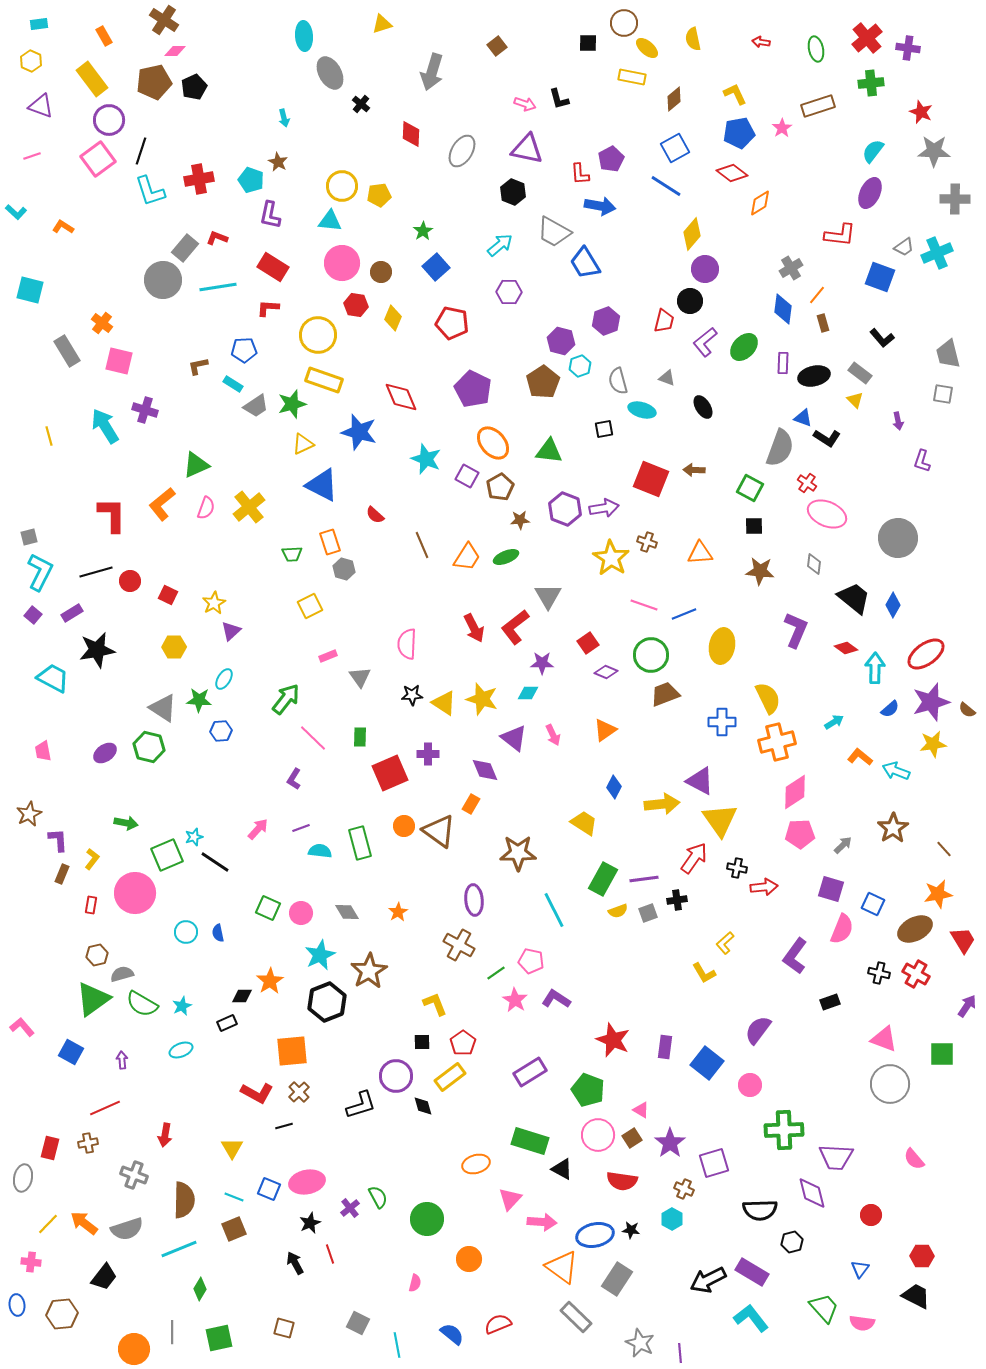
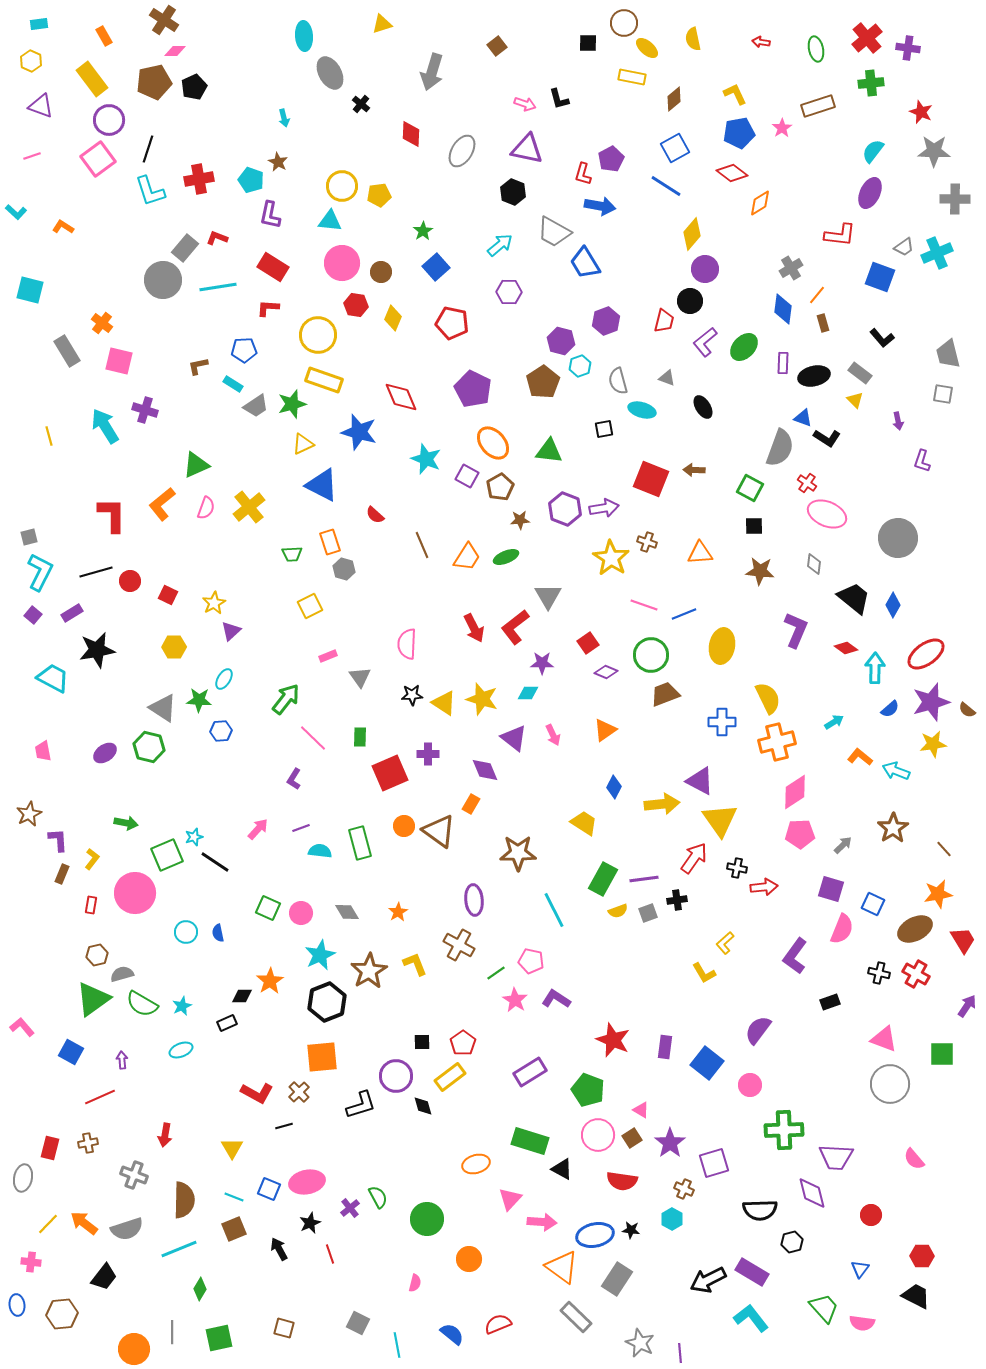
black line at (141, 151): moved 7 px right, 2 px up
red L-shape at (580, 174): moved 3 px right; rotated 20 degrees clockwise
yellow L-shape at (435, 1004): moved 20 px left, 40 px up
orange square at (292, 1051): moved 30 px right, 6 px down
red line at (105, 1108): moved 5 px left, 11 px up
black arrow at (295, 1263): moved 16 px left, 14 px up
